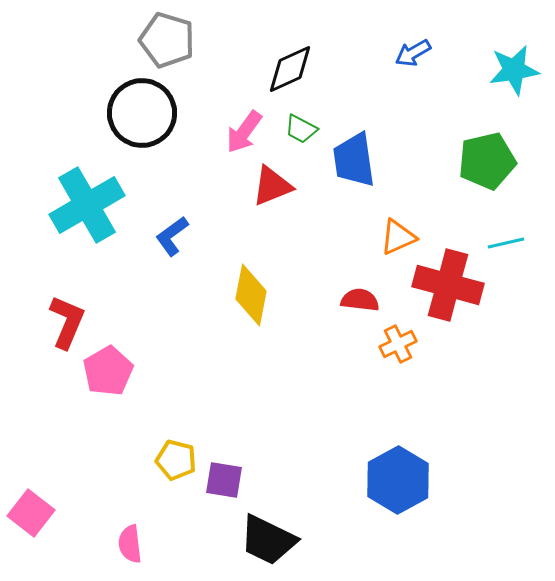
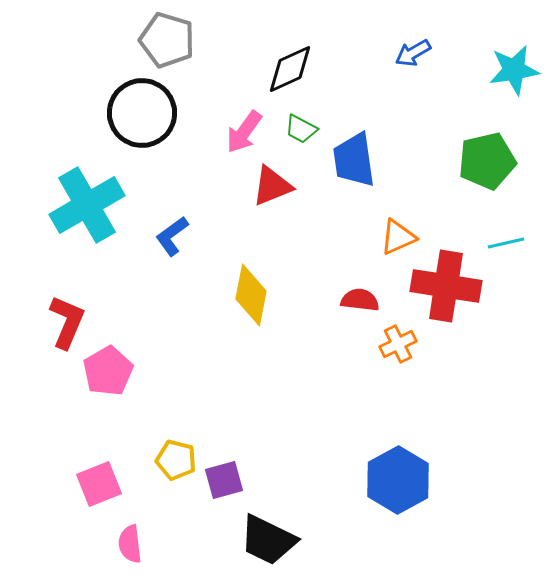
red cross: moved 2 px left, 1 px down; rotated 6 degrees counterclockwise
purple square: rotated 24 degrees counterclockwise
pink square: moved 68 px right, 29 px up; rotated 30 degrees clockwise
